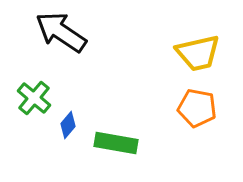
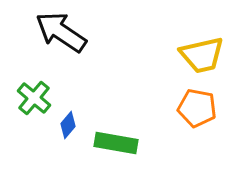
yellow trapezoid: moved 4 px right, 2 px down
